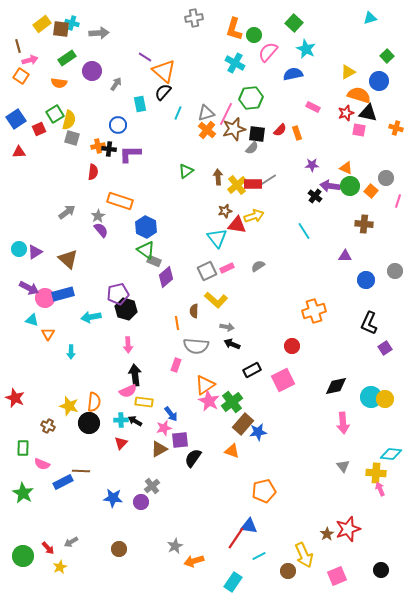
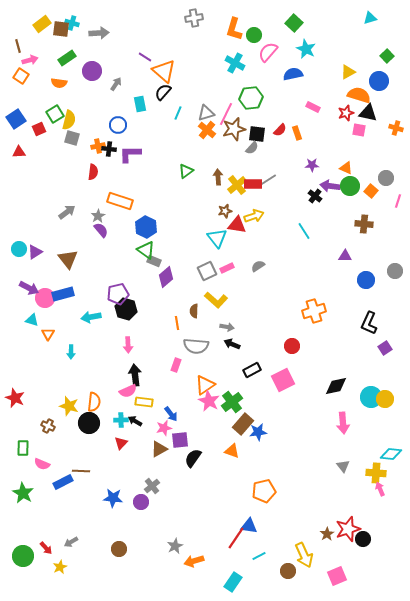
brown triangle at (68, 259): rotated 10 degrees clockwise
red arrow at (48, 548): moved 2 px left
black circle at (381, 570): moved 18 px left, 31 px up
